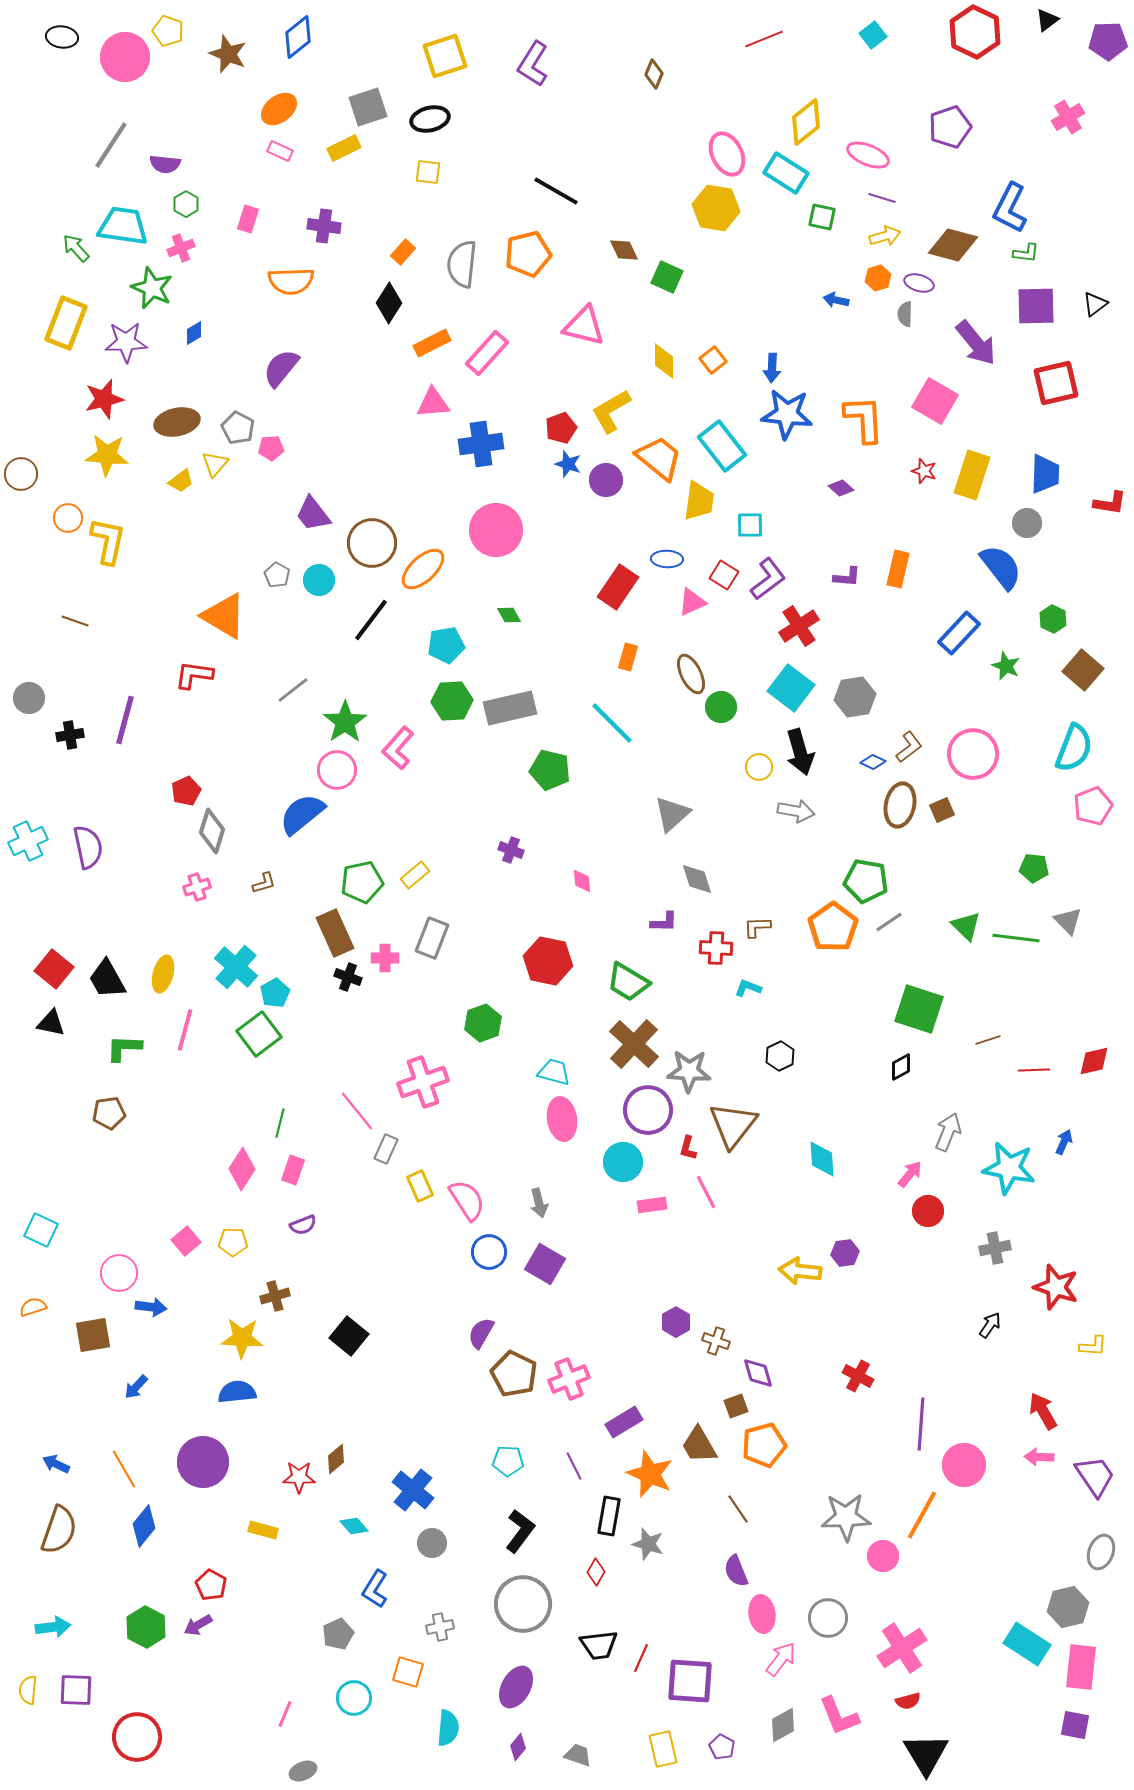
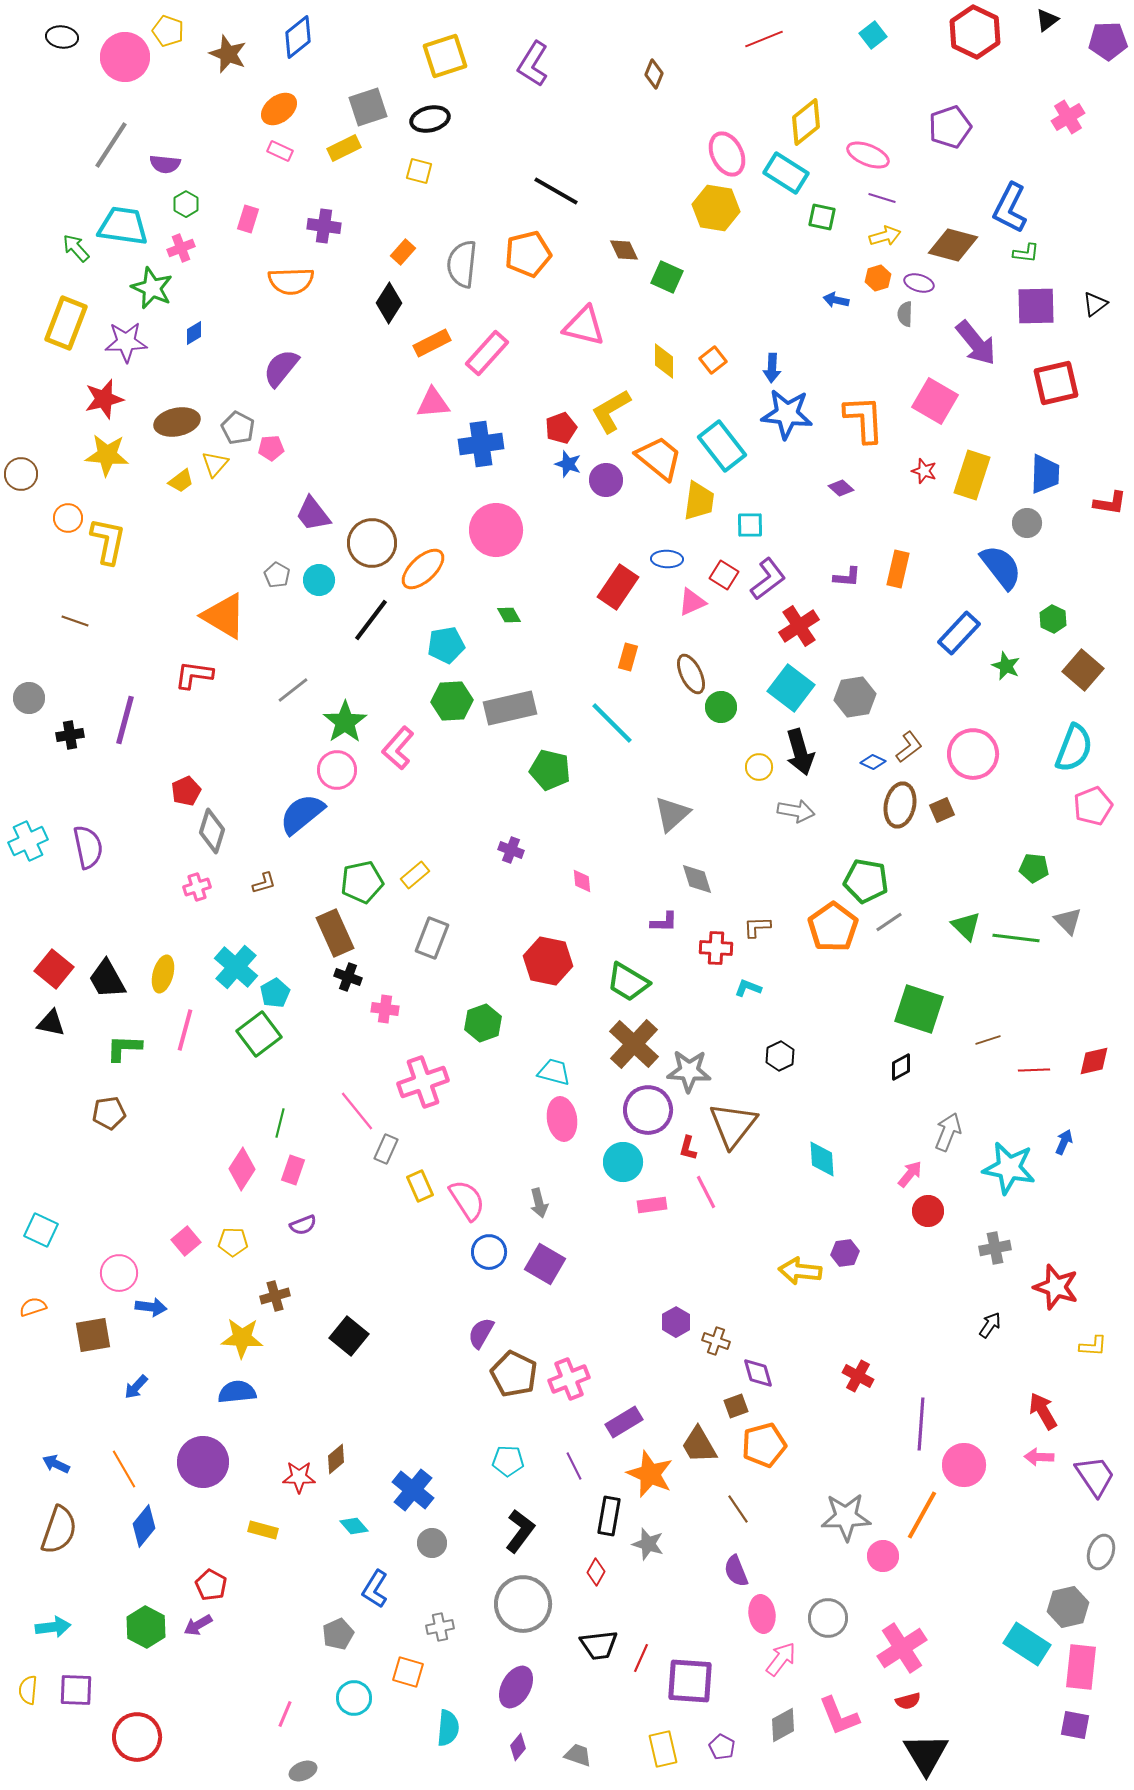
yellow square at (428, 172): moved 9 px left, 1 px up; rotated 8 degrees clockwise
pink cross at (385, 958): moved 51 px down; rotated 8 degrees clockwise
